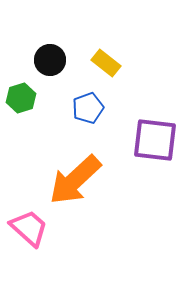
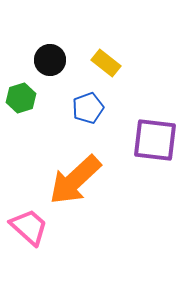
pink trapezoid: moved 1 px up
